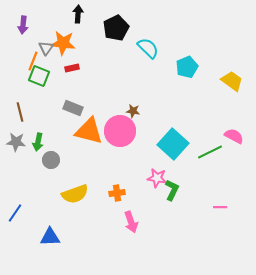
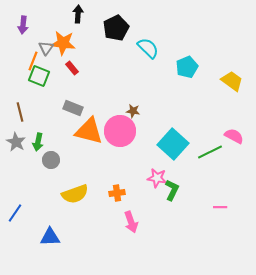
red rectangle: rotated 64 degrees clockwise
gray star: rotated 24 degrees clockwise
